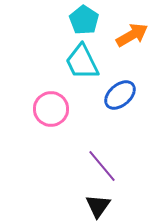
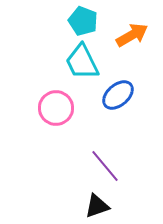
cyan pentagon: moved 1 px left, 1 px down; rotated 12 degrees counterclockwise
blue ellipse: moved 2 px left
pink circle: moved 5 px right, 1 px up
purple line: moved 3 px right
black triangle: moved 1 px left; rotated 36 degrees clockwise
